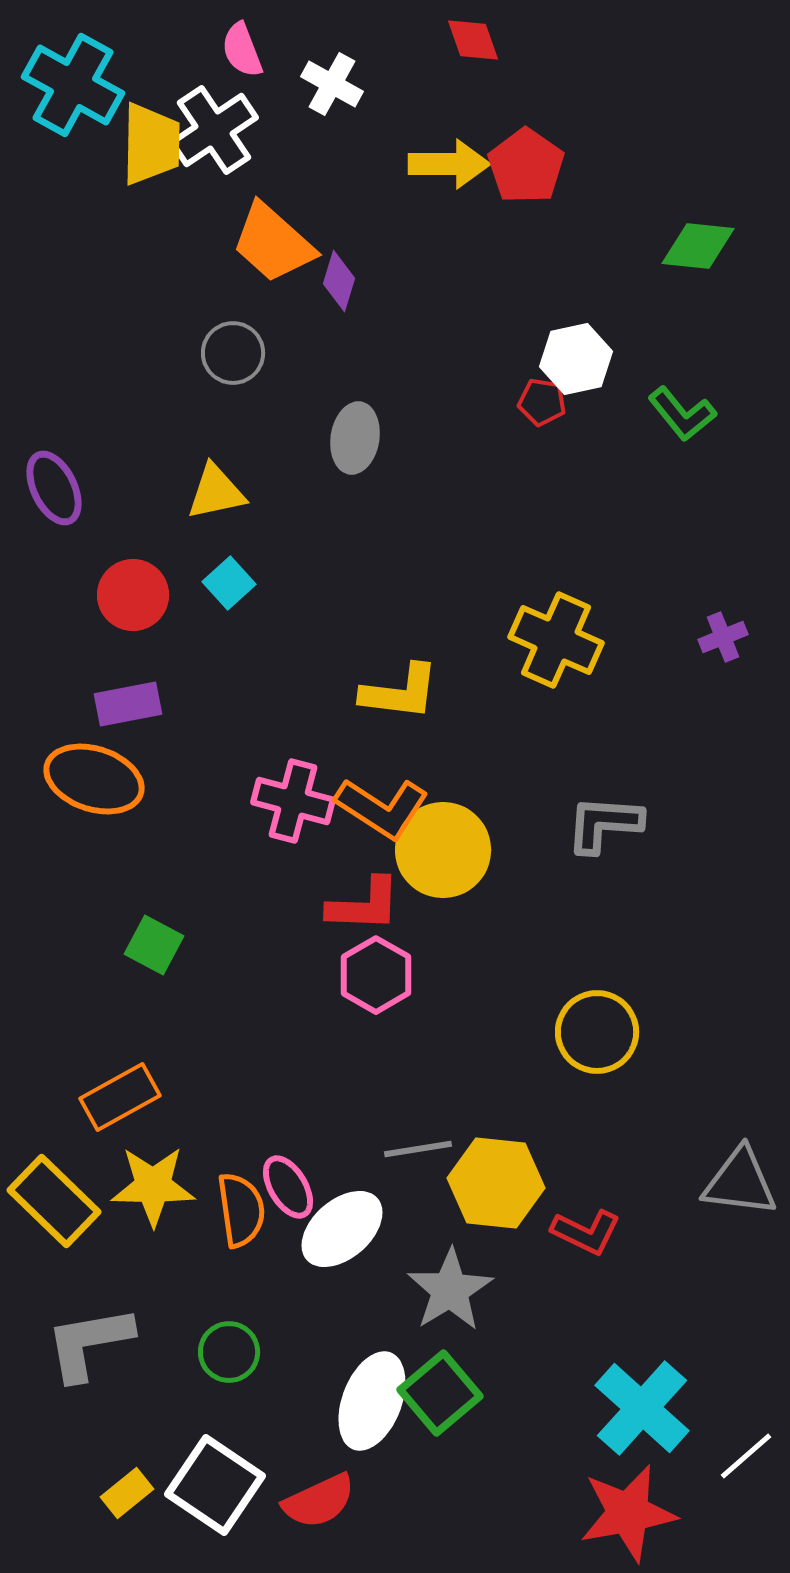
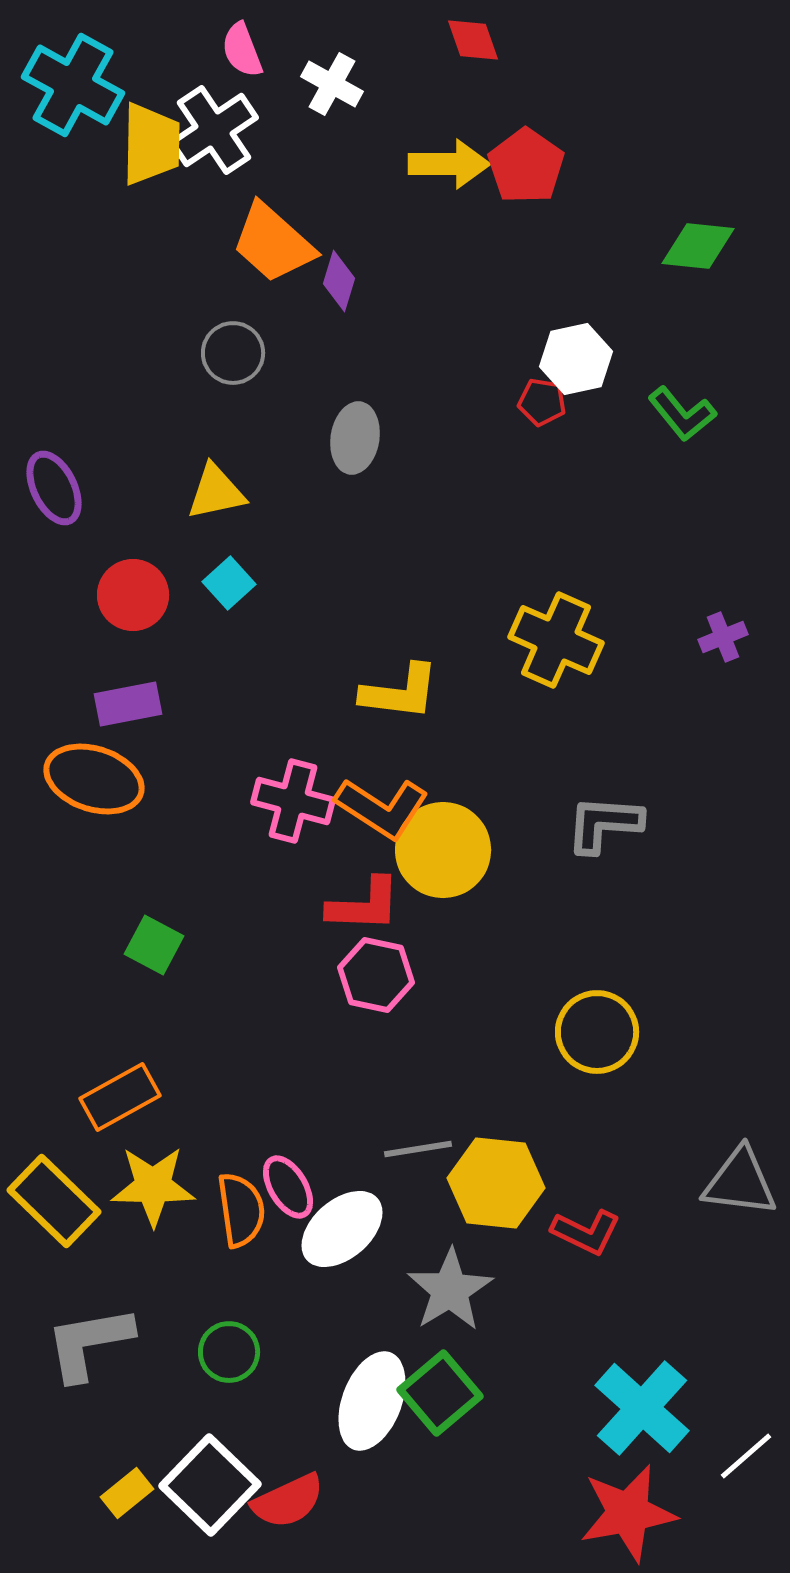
pink hexagon at (376, 975): rotated 18 degrees counterclockwise
white square at (215, 1485): moved 5 px left; rotated 10 degrees clockwise
red semicircle at (319, 1501): moved 31 px left
